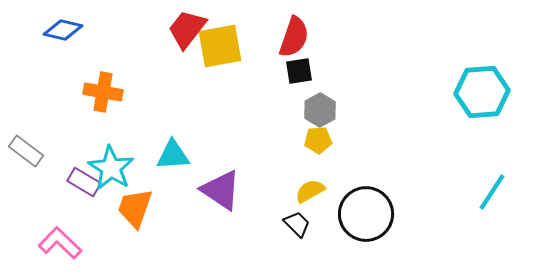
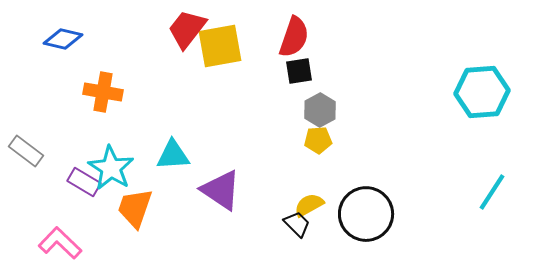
blue diamond: moved 9 px down
yellow semicircle: moved 1 px left, 14 px down
